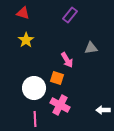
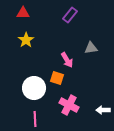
red triangle: rotated 16 degrees counterclockwise
pink cross: moved 9 px right
